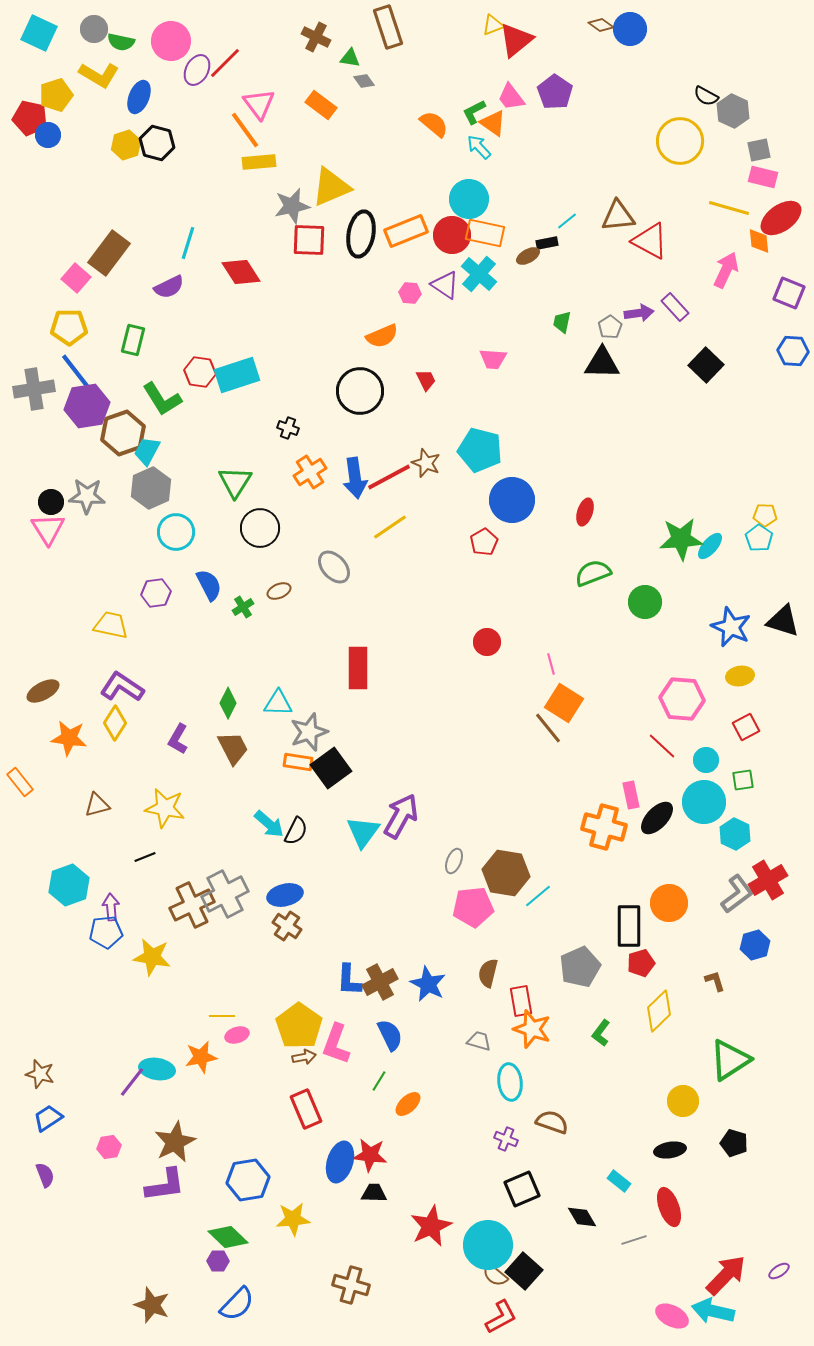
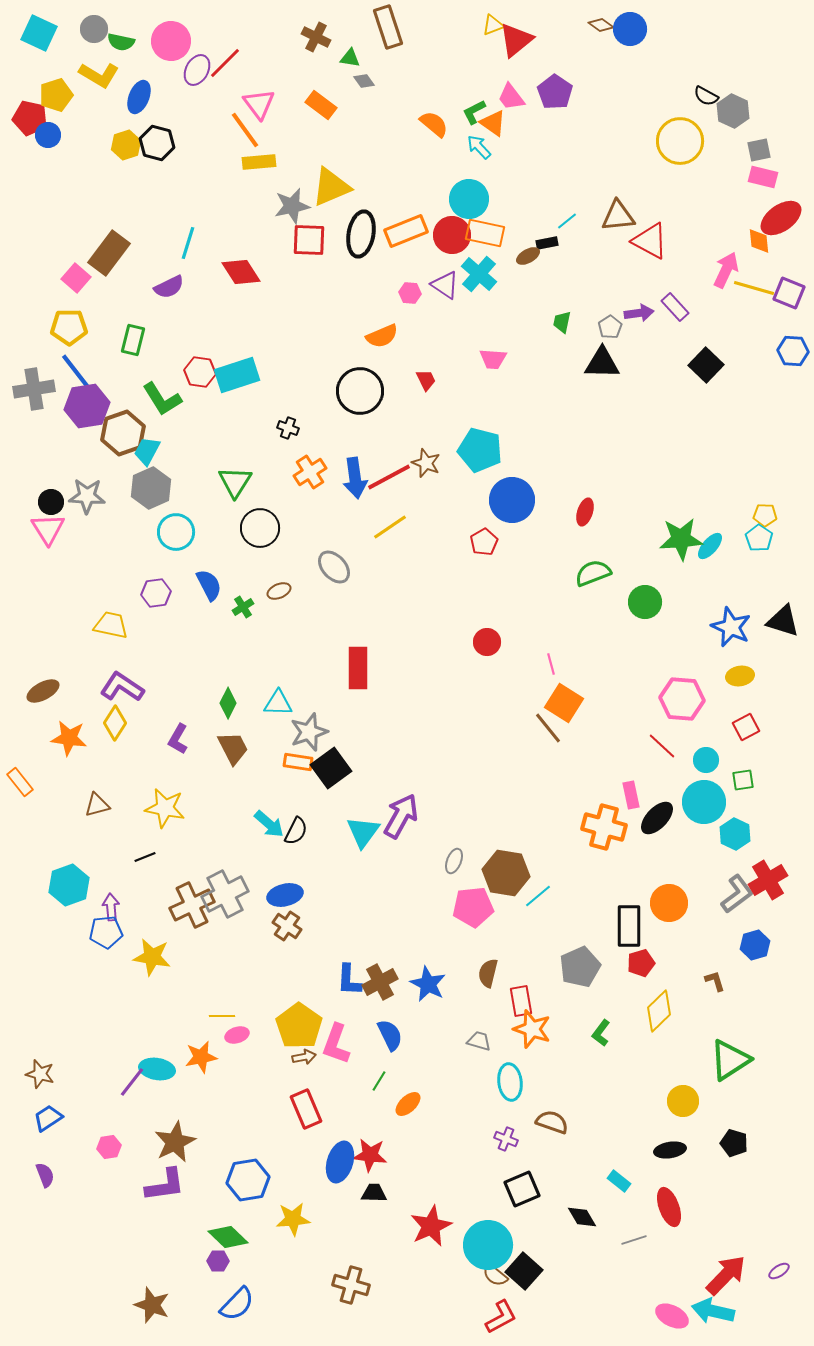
yellow line at (729, 208): moved 25 px right, 80 px down
